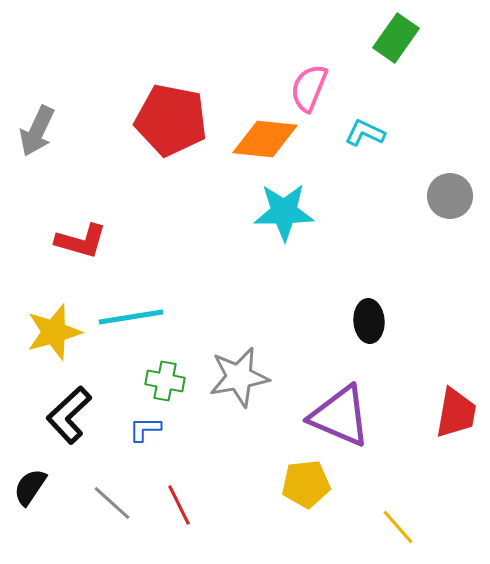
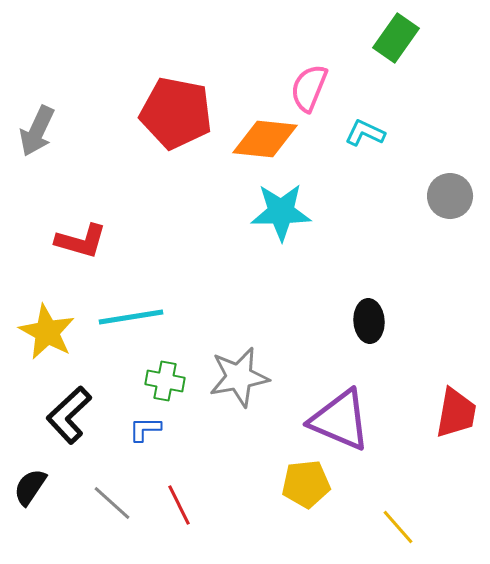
red pentagon: moved 5 px right, 7 px up
cyan star: moved 3 px left
yellow star: moved 7 px left; rotated 28 degrees counterclockwise
purple triangle: moved 4 px down
